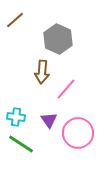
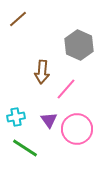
brown line: moved 3 px right, 1 px up
gray hexagon: moved 21 px right, 6 px down
cyan cross: rotated 18 degrees counterclockwise
pink circle: moved 1 px left, 4 px up
green line: moved 4 px right, 4 px down
